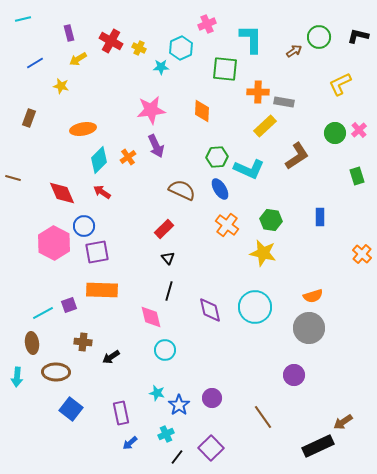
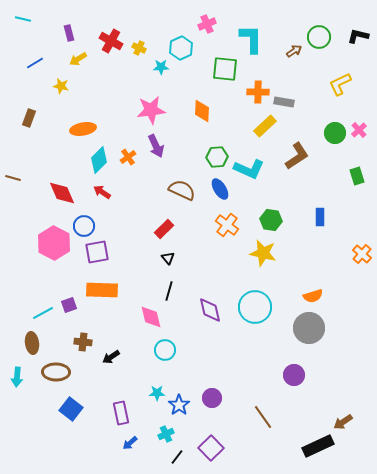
cyan line at (23, 19): rotated 28 degrees clockwise
cyan star at (157, 393): rotated 14 degrees counterclockwise
